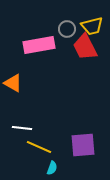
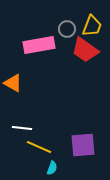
yellow trapezoid: rotated 55 degrees counterclockwise
red trapezoid: moved 3 px down; rotated 28 degrees counterclockwise
